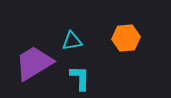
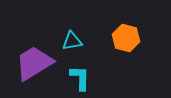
orange hexagon: rotated 20 degrees clockwise
